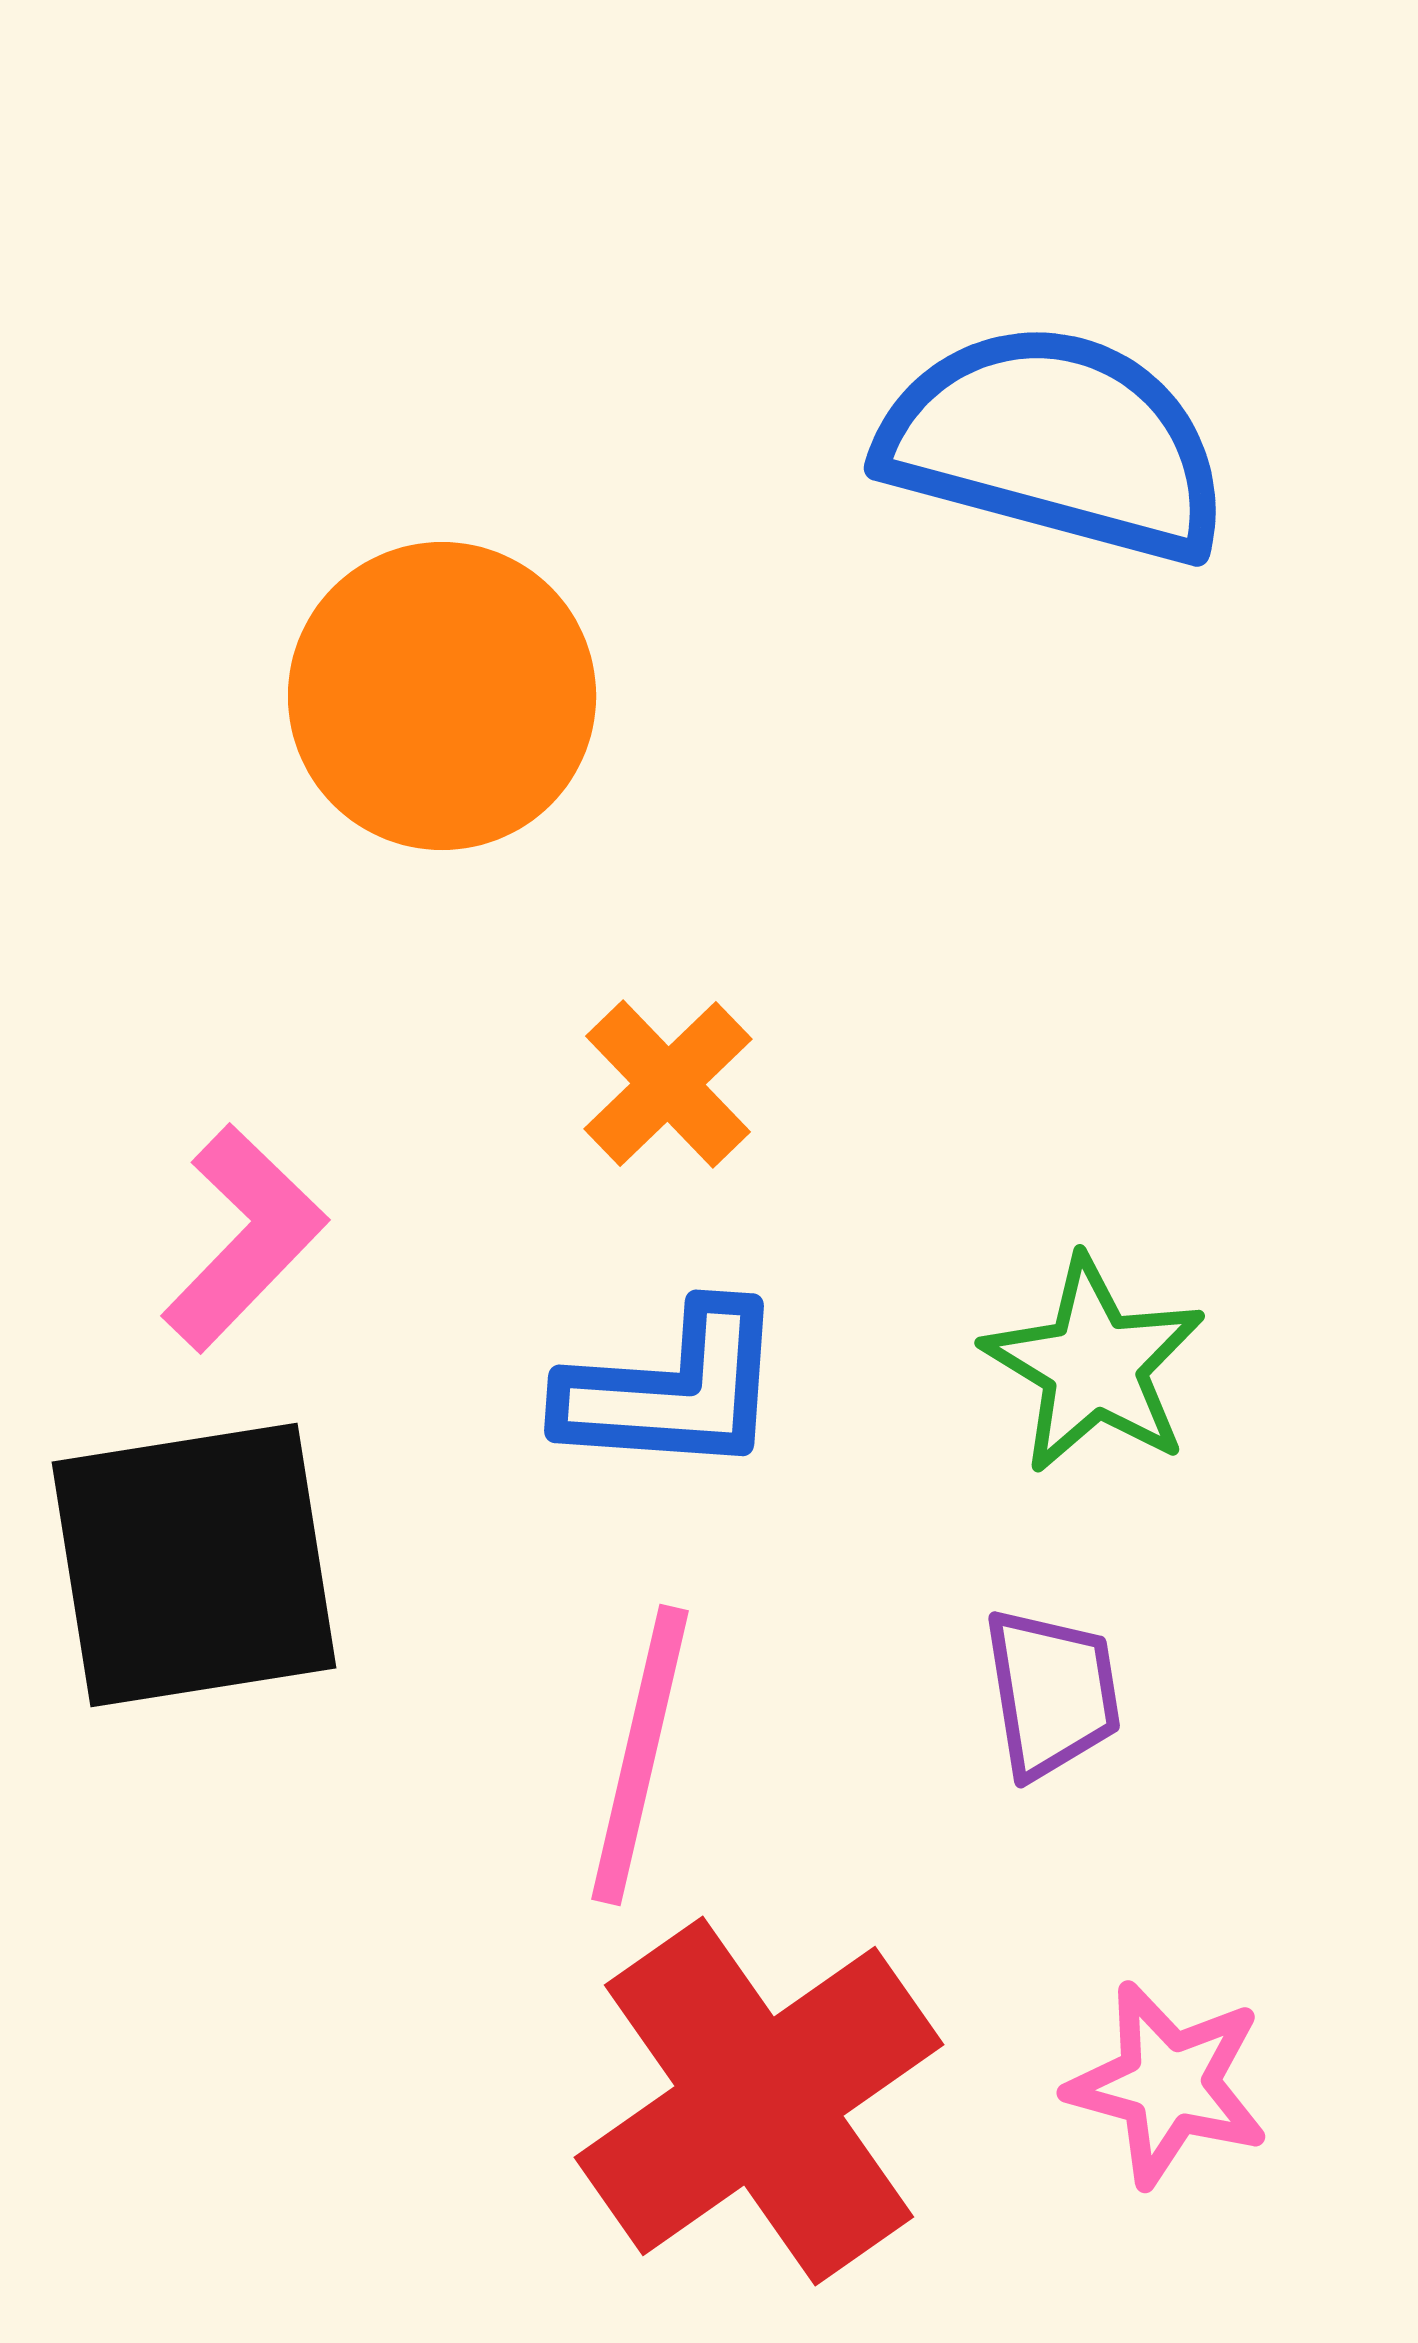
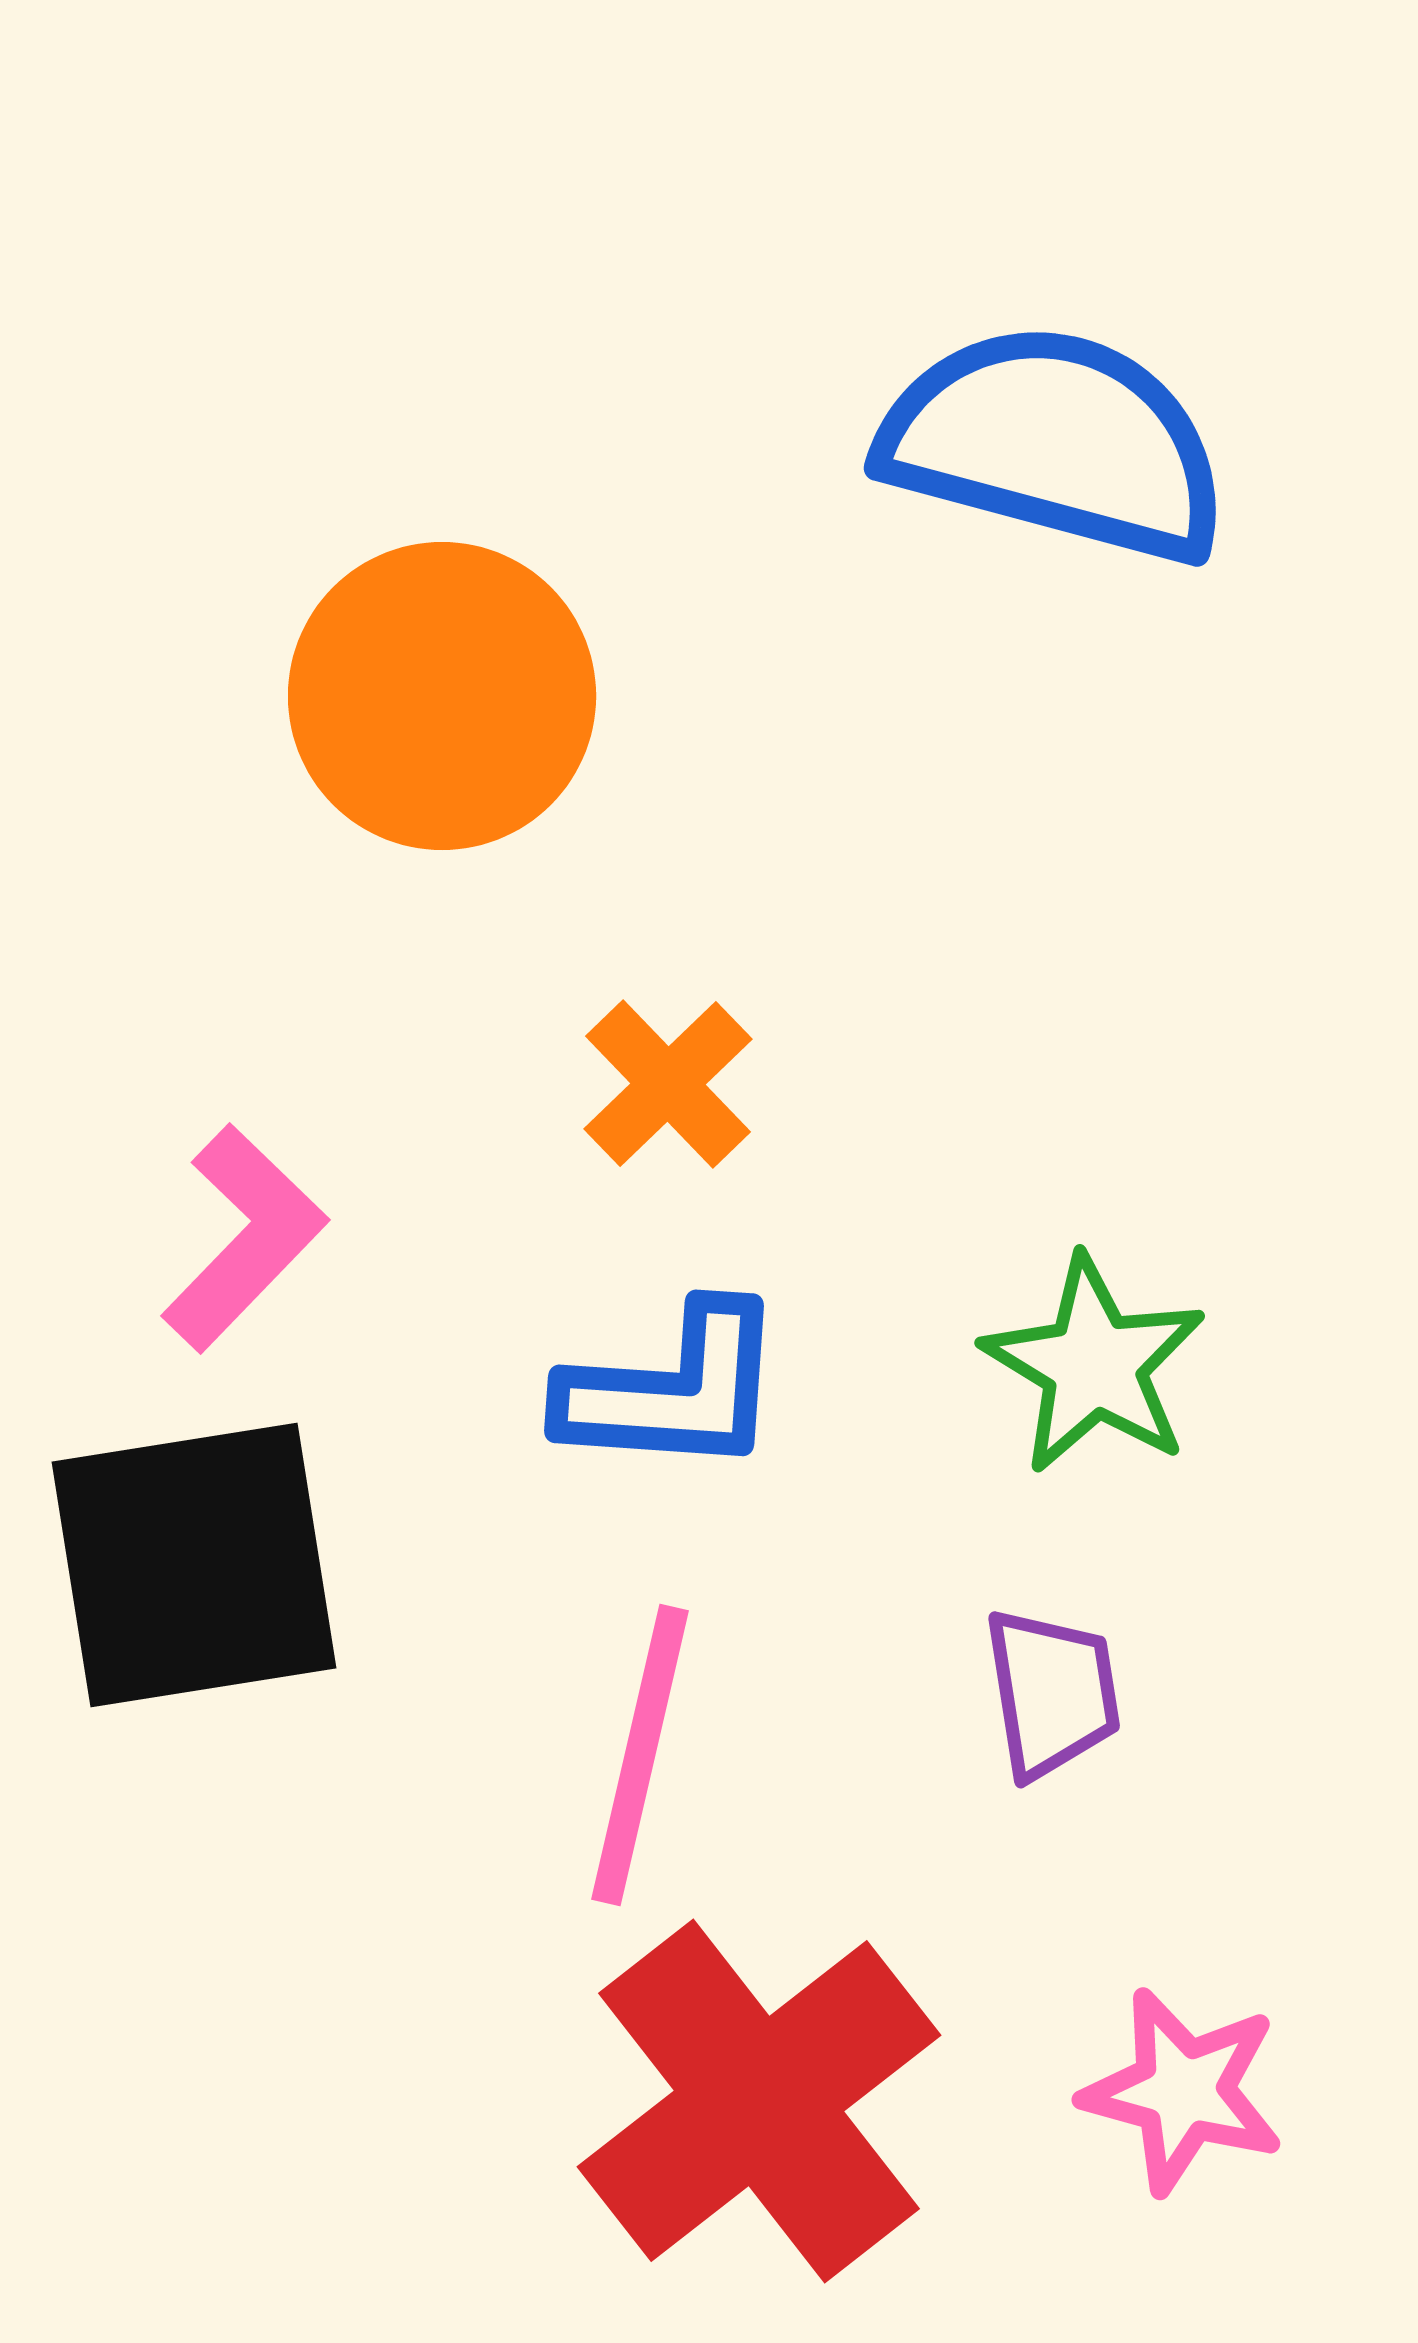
pink star: moved 15 px right, 7 px down
red cross: rotated 3 degrees counterclockwise
